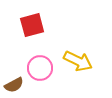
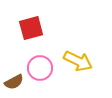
red square: moved 1 px left, 3 px down
brown semicircle: moved 3 px up
